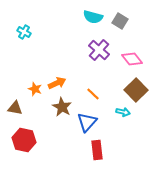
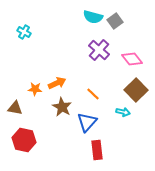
gray square: moved 5 px left; rotated 21 degrees clockwise
orange star: rotated 16 degrees counterclockwise
